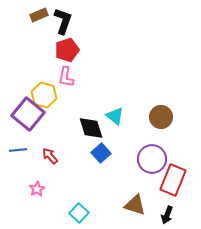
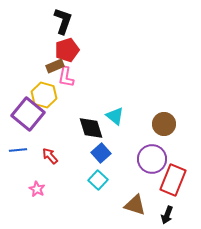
brown rectangle: moved 16 px right, 51 px down
brown circle: moved 3 px right, 7 px down
pink star: rotated 14 degrees counterclockwise
cyan square: moved 19 px right, 33 px up
